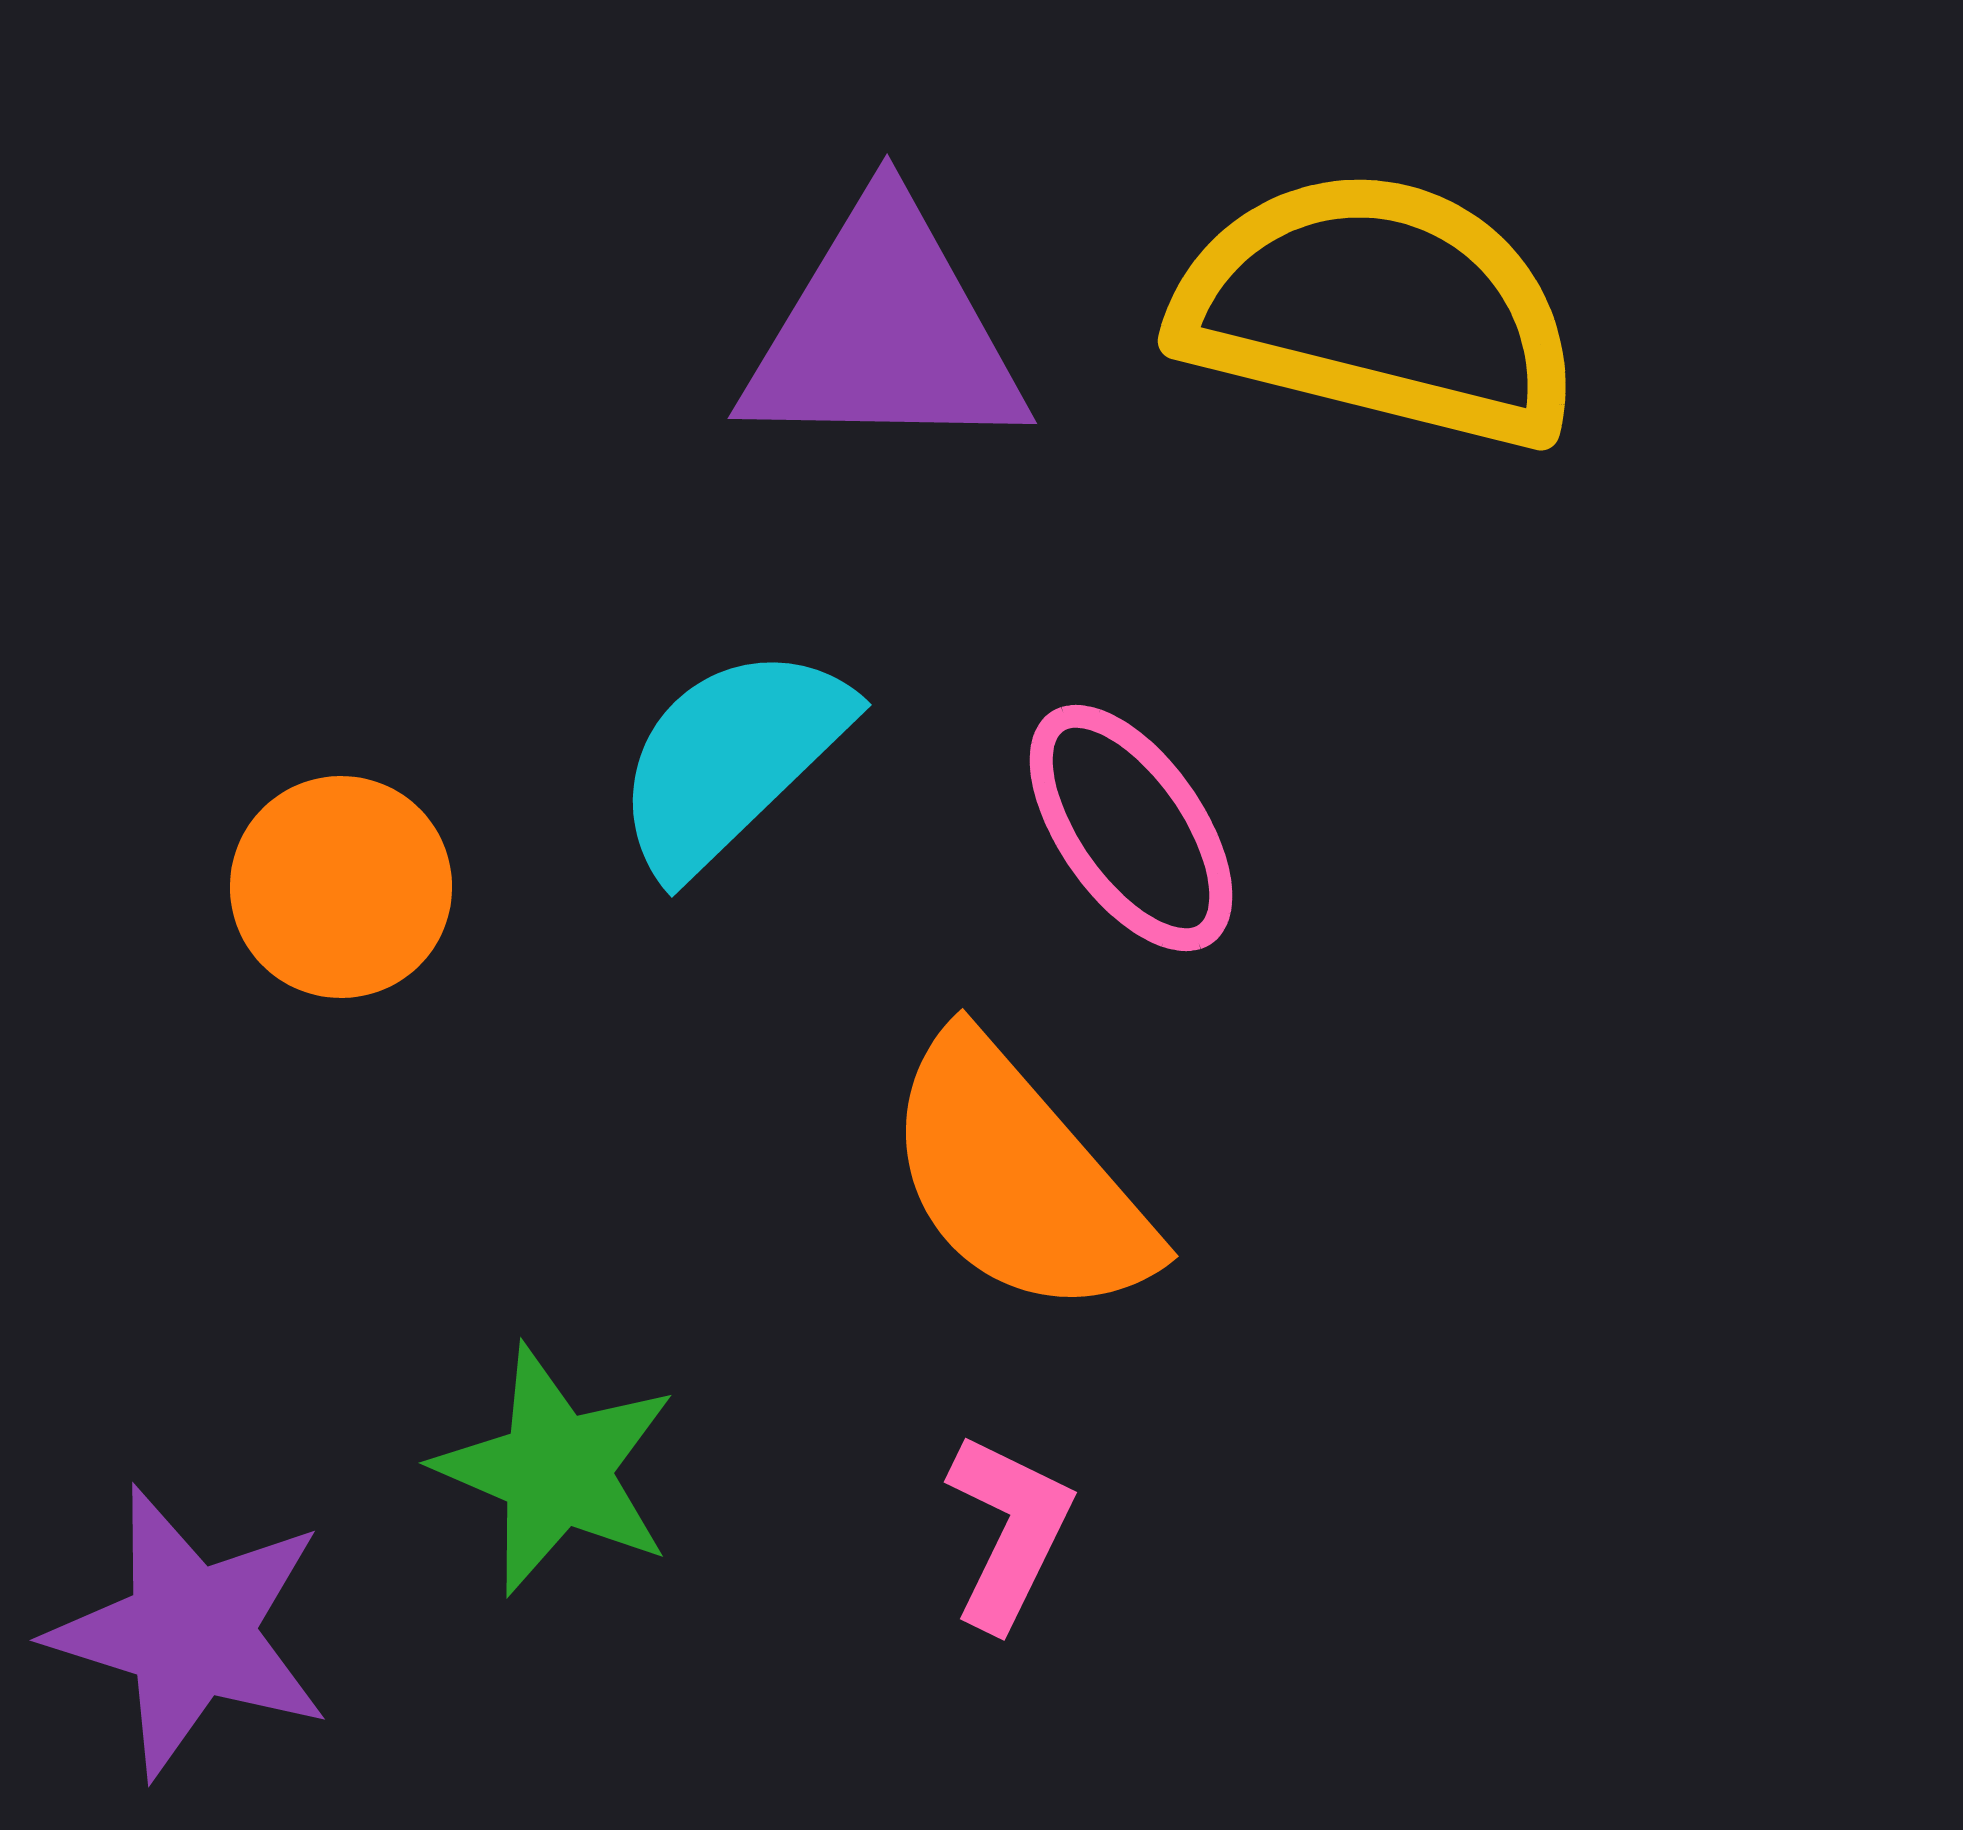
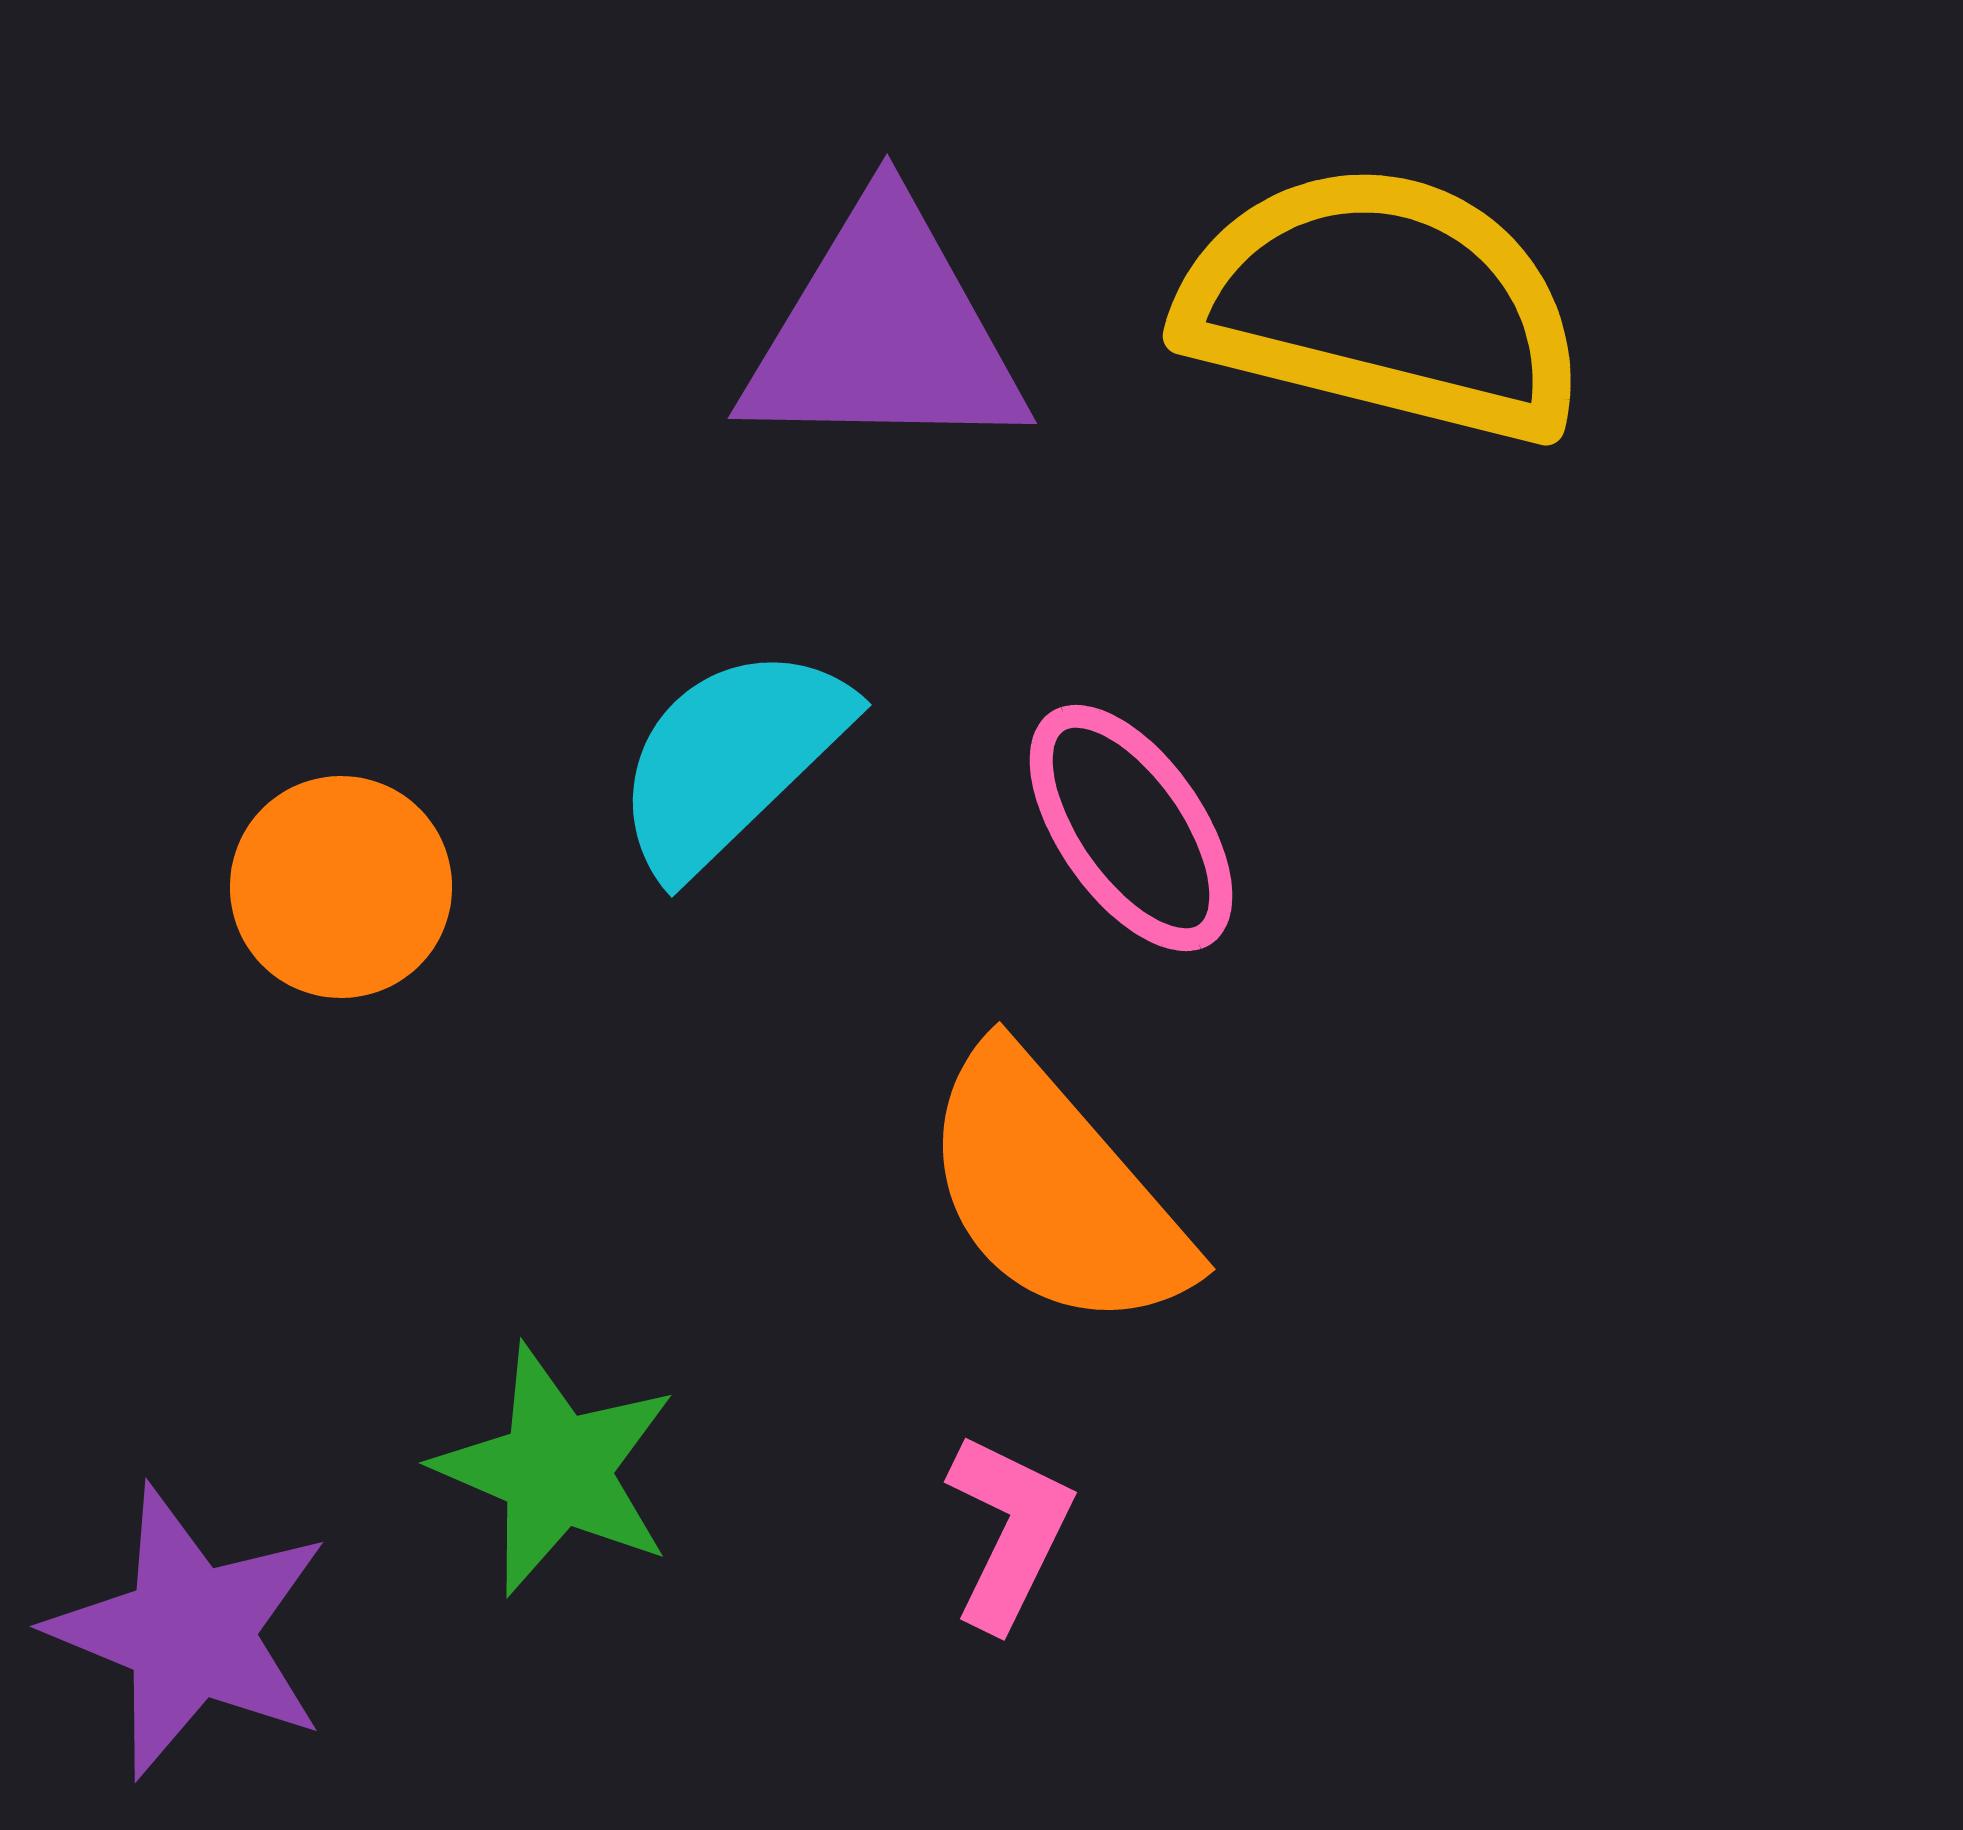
yellow semicircle: moved 5 px right, 5 px up
orange semicircle: moved 37 px right, 13 px down
purple star: rotated 5 degrees clockwise
